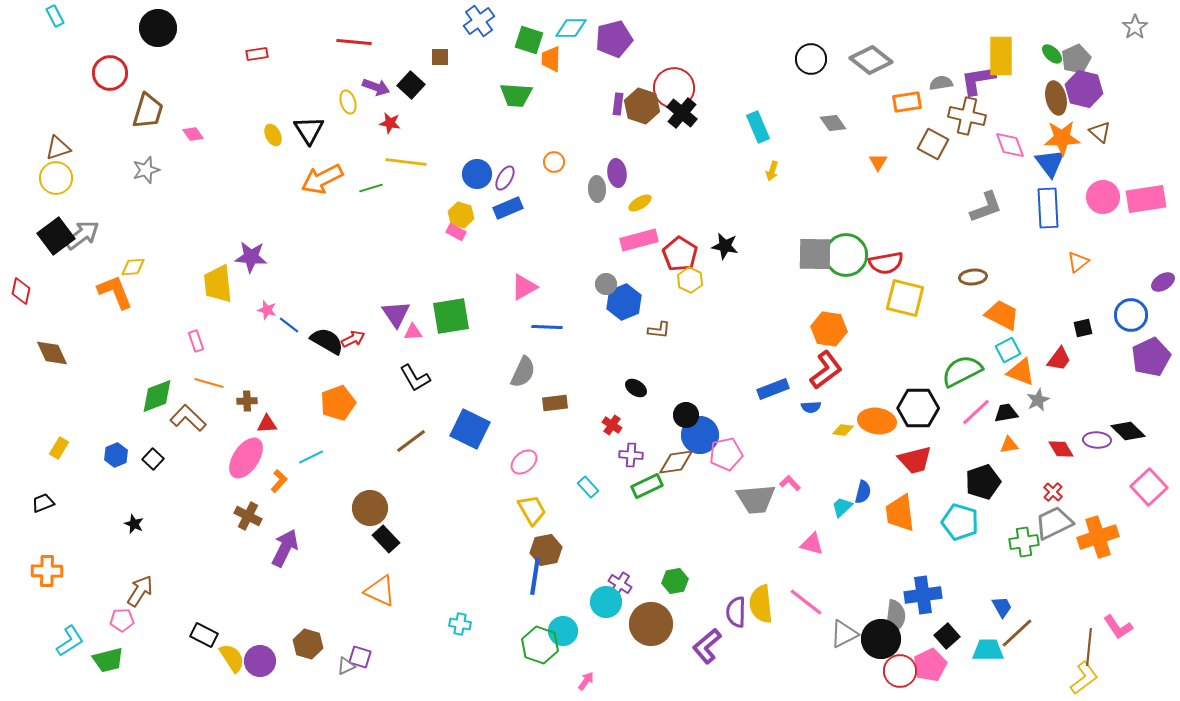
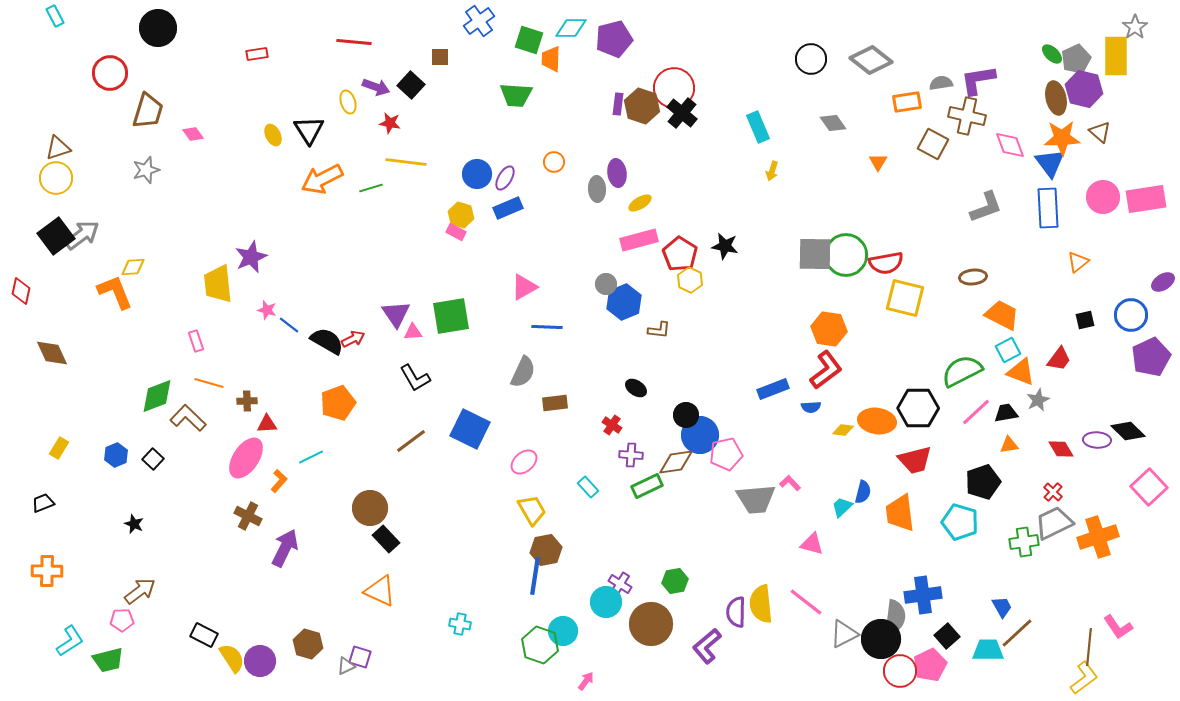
yellow rectangle at (1001, 56): moved 115 px right
purple star at (251, 257): rotated 28 degrees counterclockwise
black square at (1083, 328): moved 2 px right, 8 px up
brown arrow at (140, 591): rotated 20 degrees clockwise
